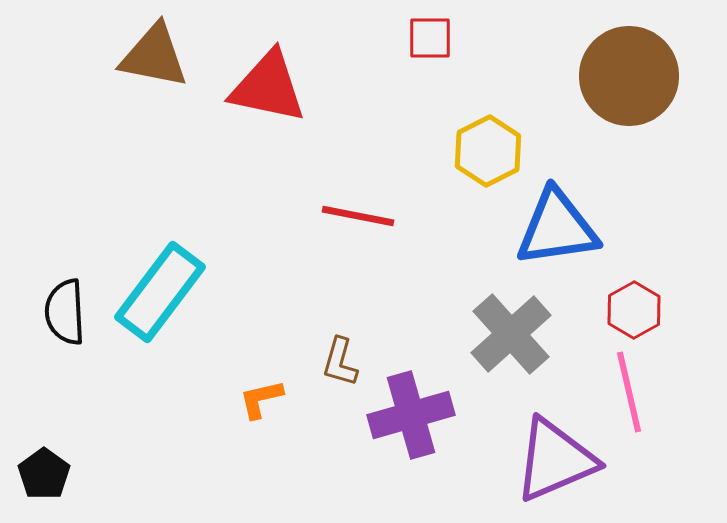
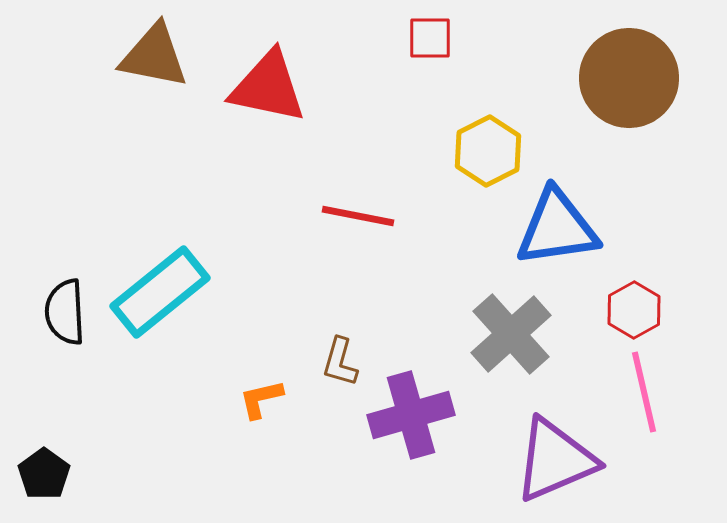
brown circle: moved 2 px down
cyan rectangle: rotated 14 degrees clockwise
pink line: moved 15 px right
